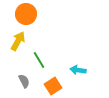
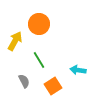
orange circle: moved 13 px right, 10 px down
yellow arrow: moved 3 px left
